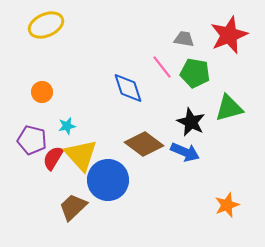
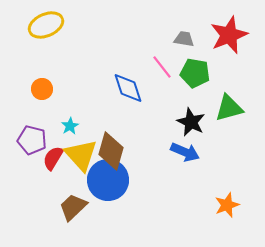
orange circle: moved 3 px up
cyan star: moved 3 px right; rotated 18 degrees counterclockwise
brown diamond: moved 33 px left, 7 px down; rotated 69 degrees clockwise
